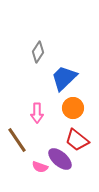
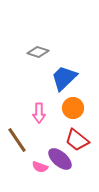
gray diamond: rotated 75 degrees clockwise
pink arrow: moved 2 px right
